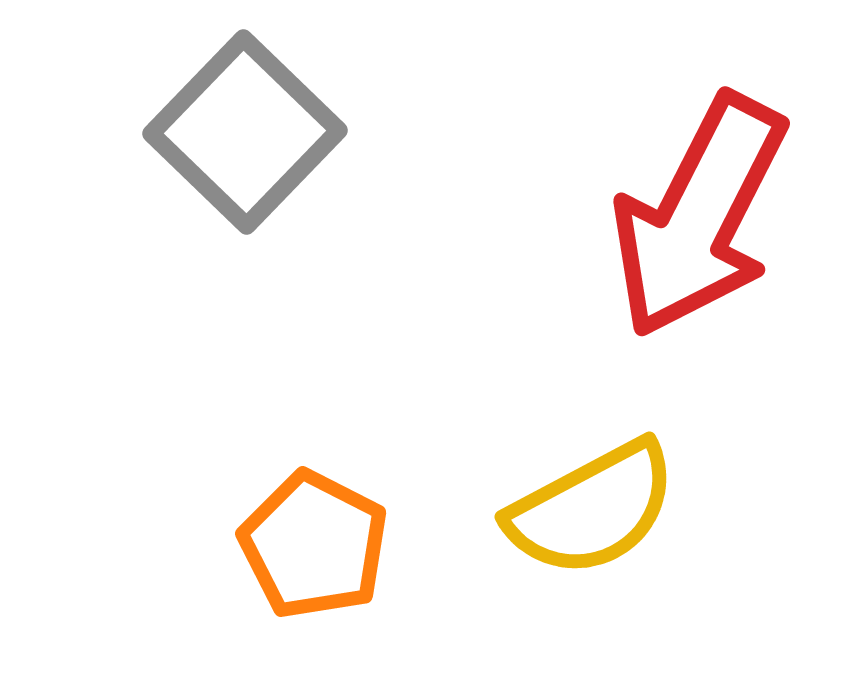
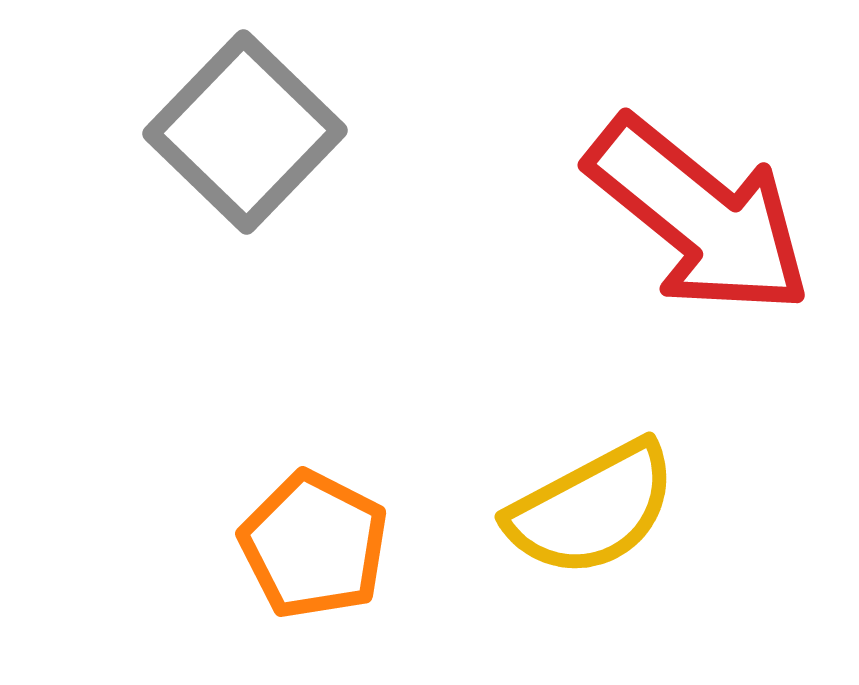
red arrow: rotated 78 degrees counterclockwise
